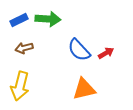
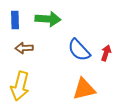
blue rectangle: moved 4 px left; rotated 66 degrees counterclockwise
brown arrow: rotated 12 degrees clockwise
red arrow: rotated 42 degrees counterclockwise
